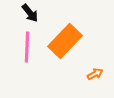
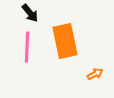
orange rectangle: rotated 56 degrees counterclockwise
